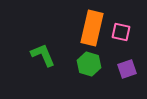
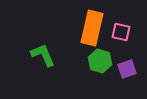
green hexagon: moved 11 px right, 3 px up
